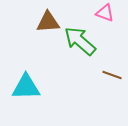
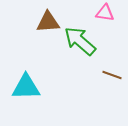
pink triangle: rotated 12 degrees counterclockwise
